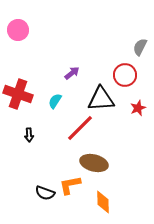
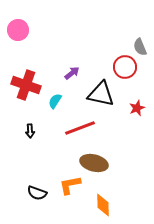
gray semicircle: rotated 48 degrees counterclockwise
red circle: moved 8 px up
red cross: moved 8 px right, 9 px up
black triangle: moved 5 px up; rotated 16 degrees clockwise
red star: moved 1 px left
red line: rotated 24 degrees clockwise
black arrow: moved 1 px right, 4 px up
black semicircle: moved 8 px left
orange diamond: moved 3 px down
